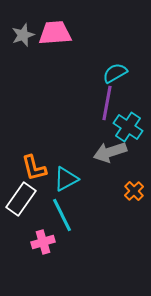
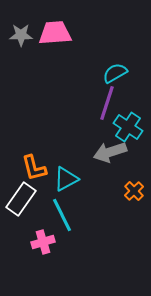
gray star: moved 2 px left; rotated 20 degrees clockwise
purple line: rotated 8 degrees clockwise
